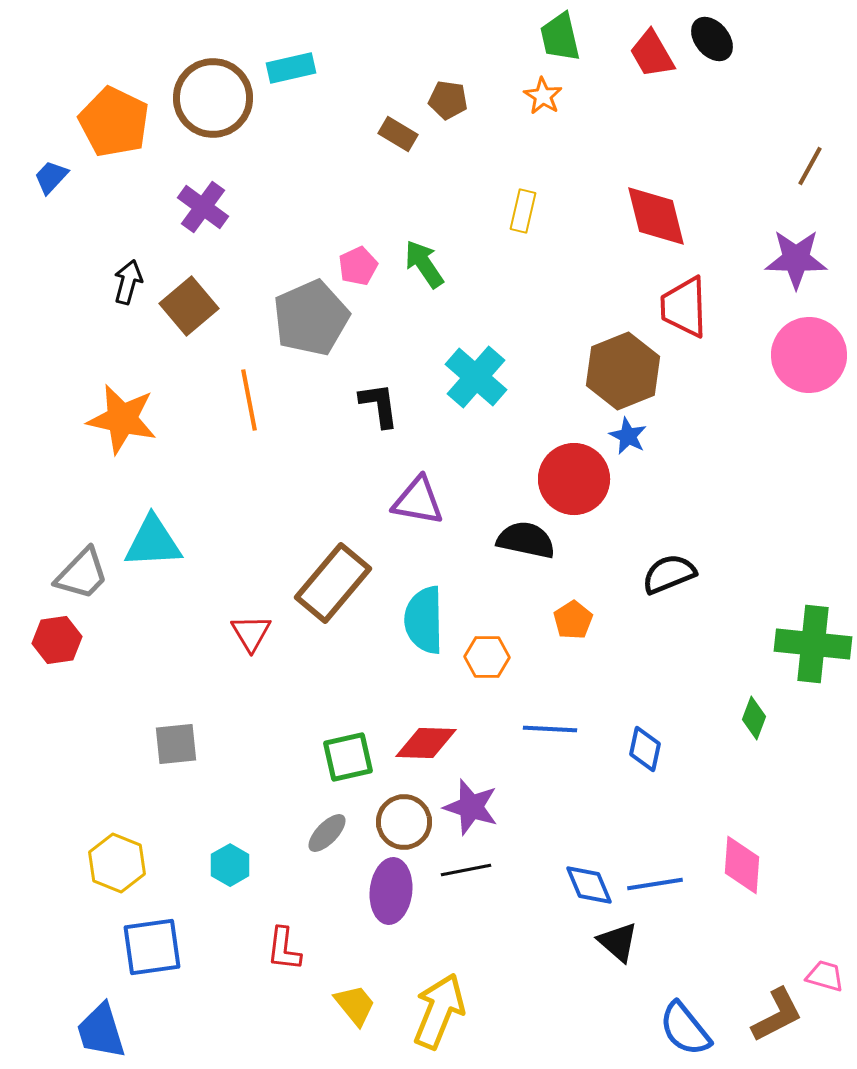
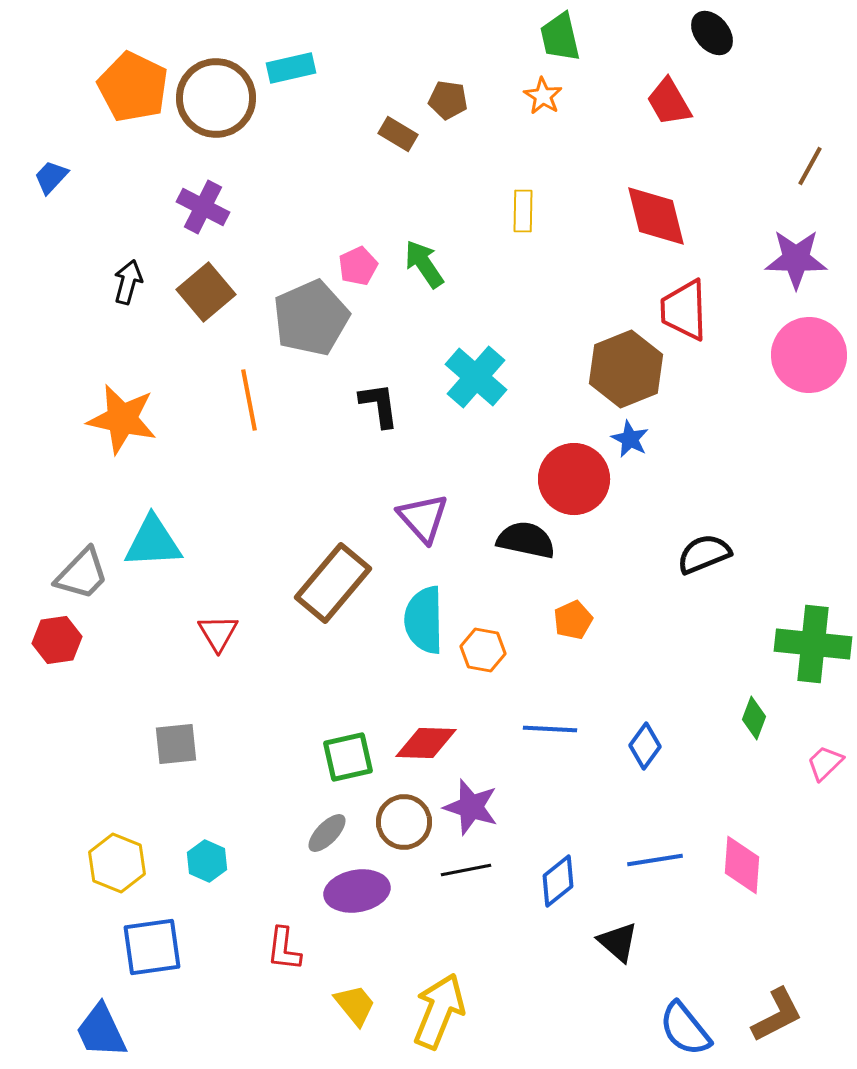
black ellipse at (712, 39): moved 6 px up
red trapezoid at (652, 54): moved 17 px right, 48 px down
brown circle at (213, 98): moved 3 px right
orange pentagon at (114, 122): moved 19 px right, 35 px up
purple cross at (203, 207): rotated 9 degrees counterclockwise
yellow rectangle at (523, 211): rotated 12 degrees counterclockwise
brown square at (189, 306): moved 17 px right, 14 px up
red trapezoid at (684, 307): moved 3 px down
brown hexagon at (623, 371): moved 3 px right, 2 px up
blue star at (628, 436): moved 2 px right, 3 px down
purple triangle at (418, 501): moved 5 px right, 17 px down; rotated 38 degrees clockwise
black semicircle at (669, 574): moved 35 px right, 20 px up
orange pentagon at (573, 620): rotated 9 degrees clockwise
red triangle at (251, 633): moved 33 px left
orange hexagon at (487, 657): moved 4 px left, 7 px up; rotated 9 degrees clockwise
blue diamond at (645, 749): moved 3 px up; rotated 24 degrees clockwise
cyan hexagon at (230, 865): moved 23 px left, 4 px up; rotated 6 degrees counterclockwise
blue line at (655, 884): moved 24 px up
blue diamond at (589, 885): moved 31 px left, 4 px up; rotated 74 degrees clockwise
purple ellipse at (391, 891): moved 34 px left; rotated 74 degrees clockwise
pink trapezoid at (825, 976): moved 213 px up; rotated 60 degrees counterclockwise
blue trapezoid at (101, 1031): rotated 8 degrees counterclockwise
